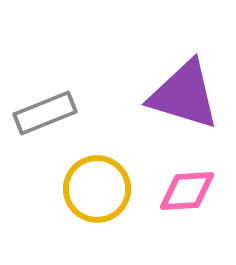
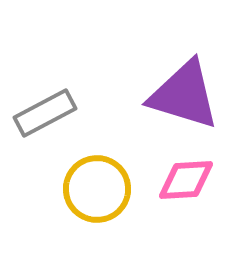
gray rectangle: rotated 6 degrees counterclockwise
pink diamond: moved 1 px left, 11 px up
